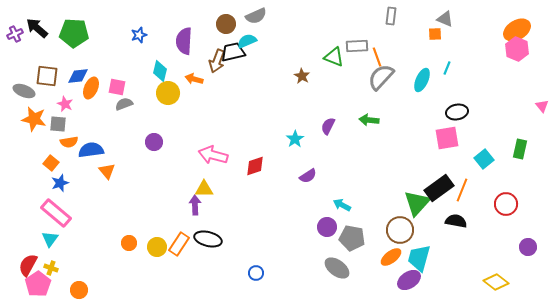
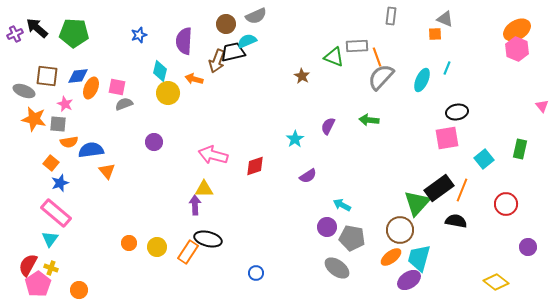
orange rectangle at (179, 244): moved 9 px right, 8 px down
